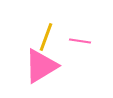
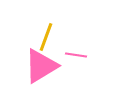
pink line: moved 4 px left, 14 px down
